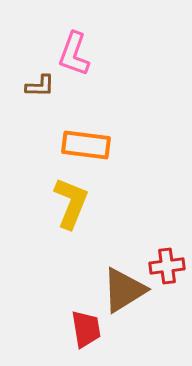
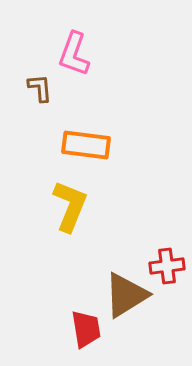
brown L-shape: moved 2 px down; rotated 96 degrees counterclockwise
yellow L-shape: moved 1 px left, 3 px down
brown triangle: moved 2 px right, 5 px down
